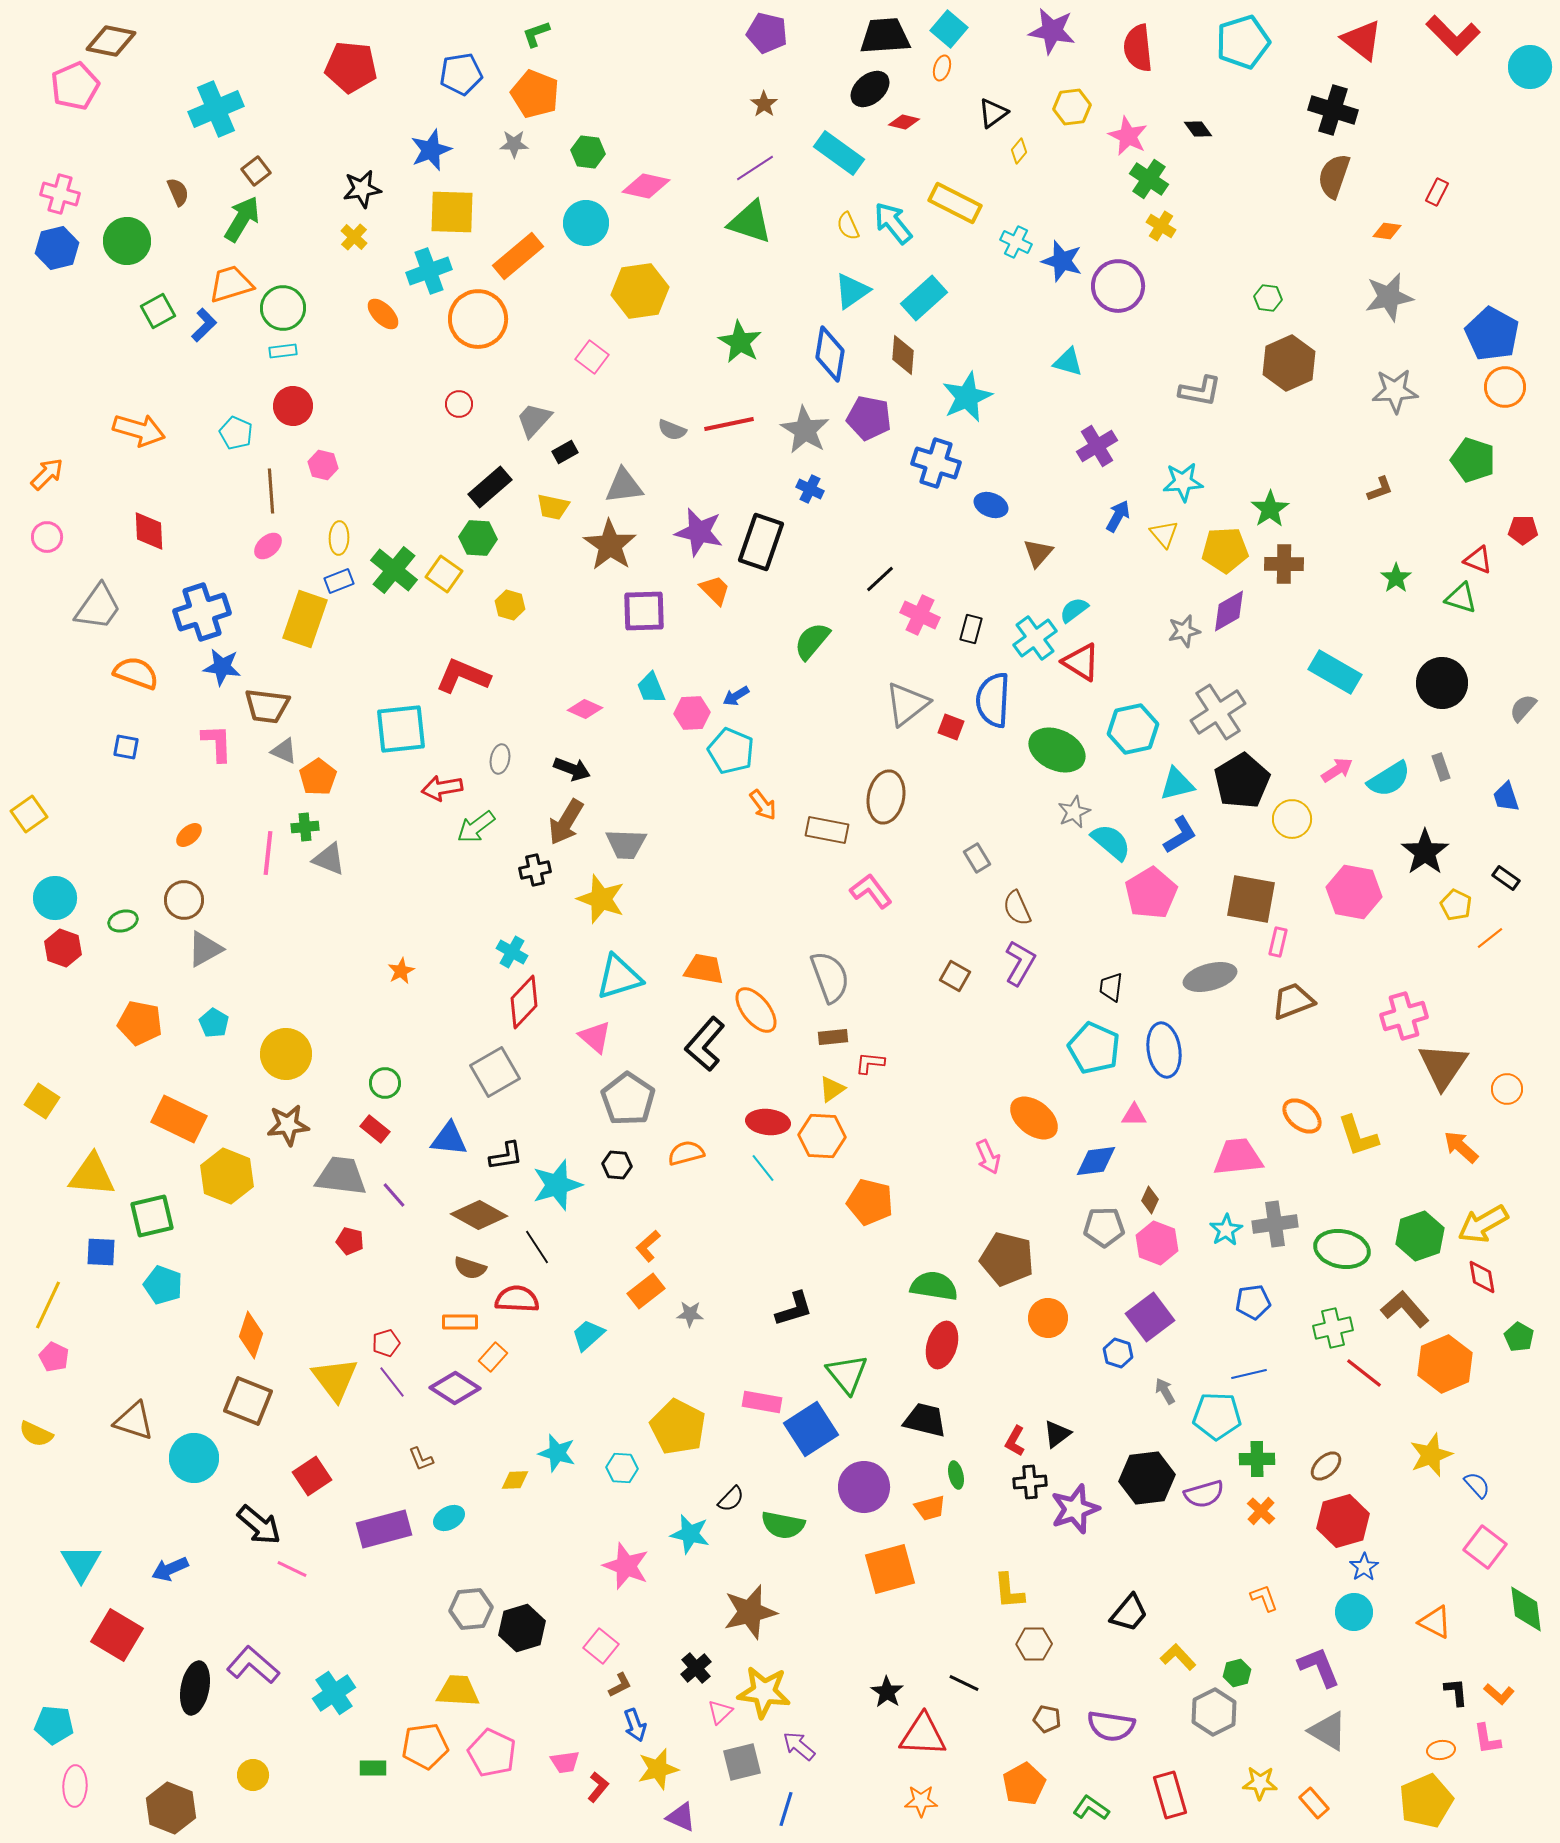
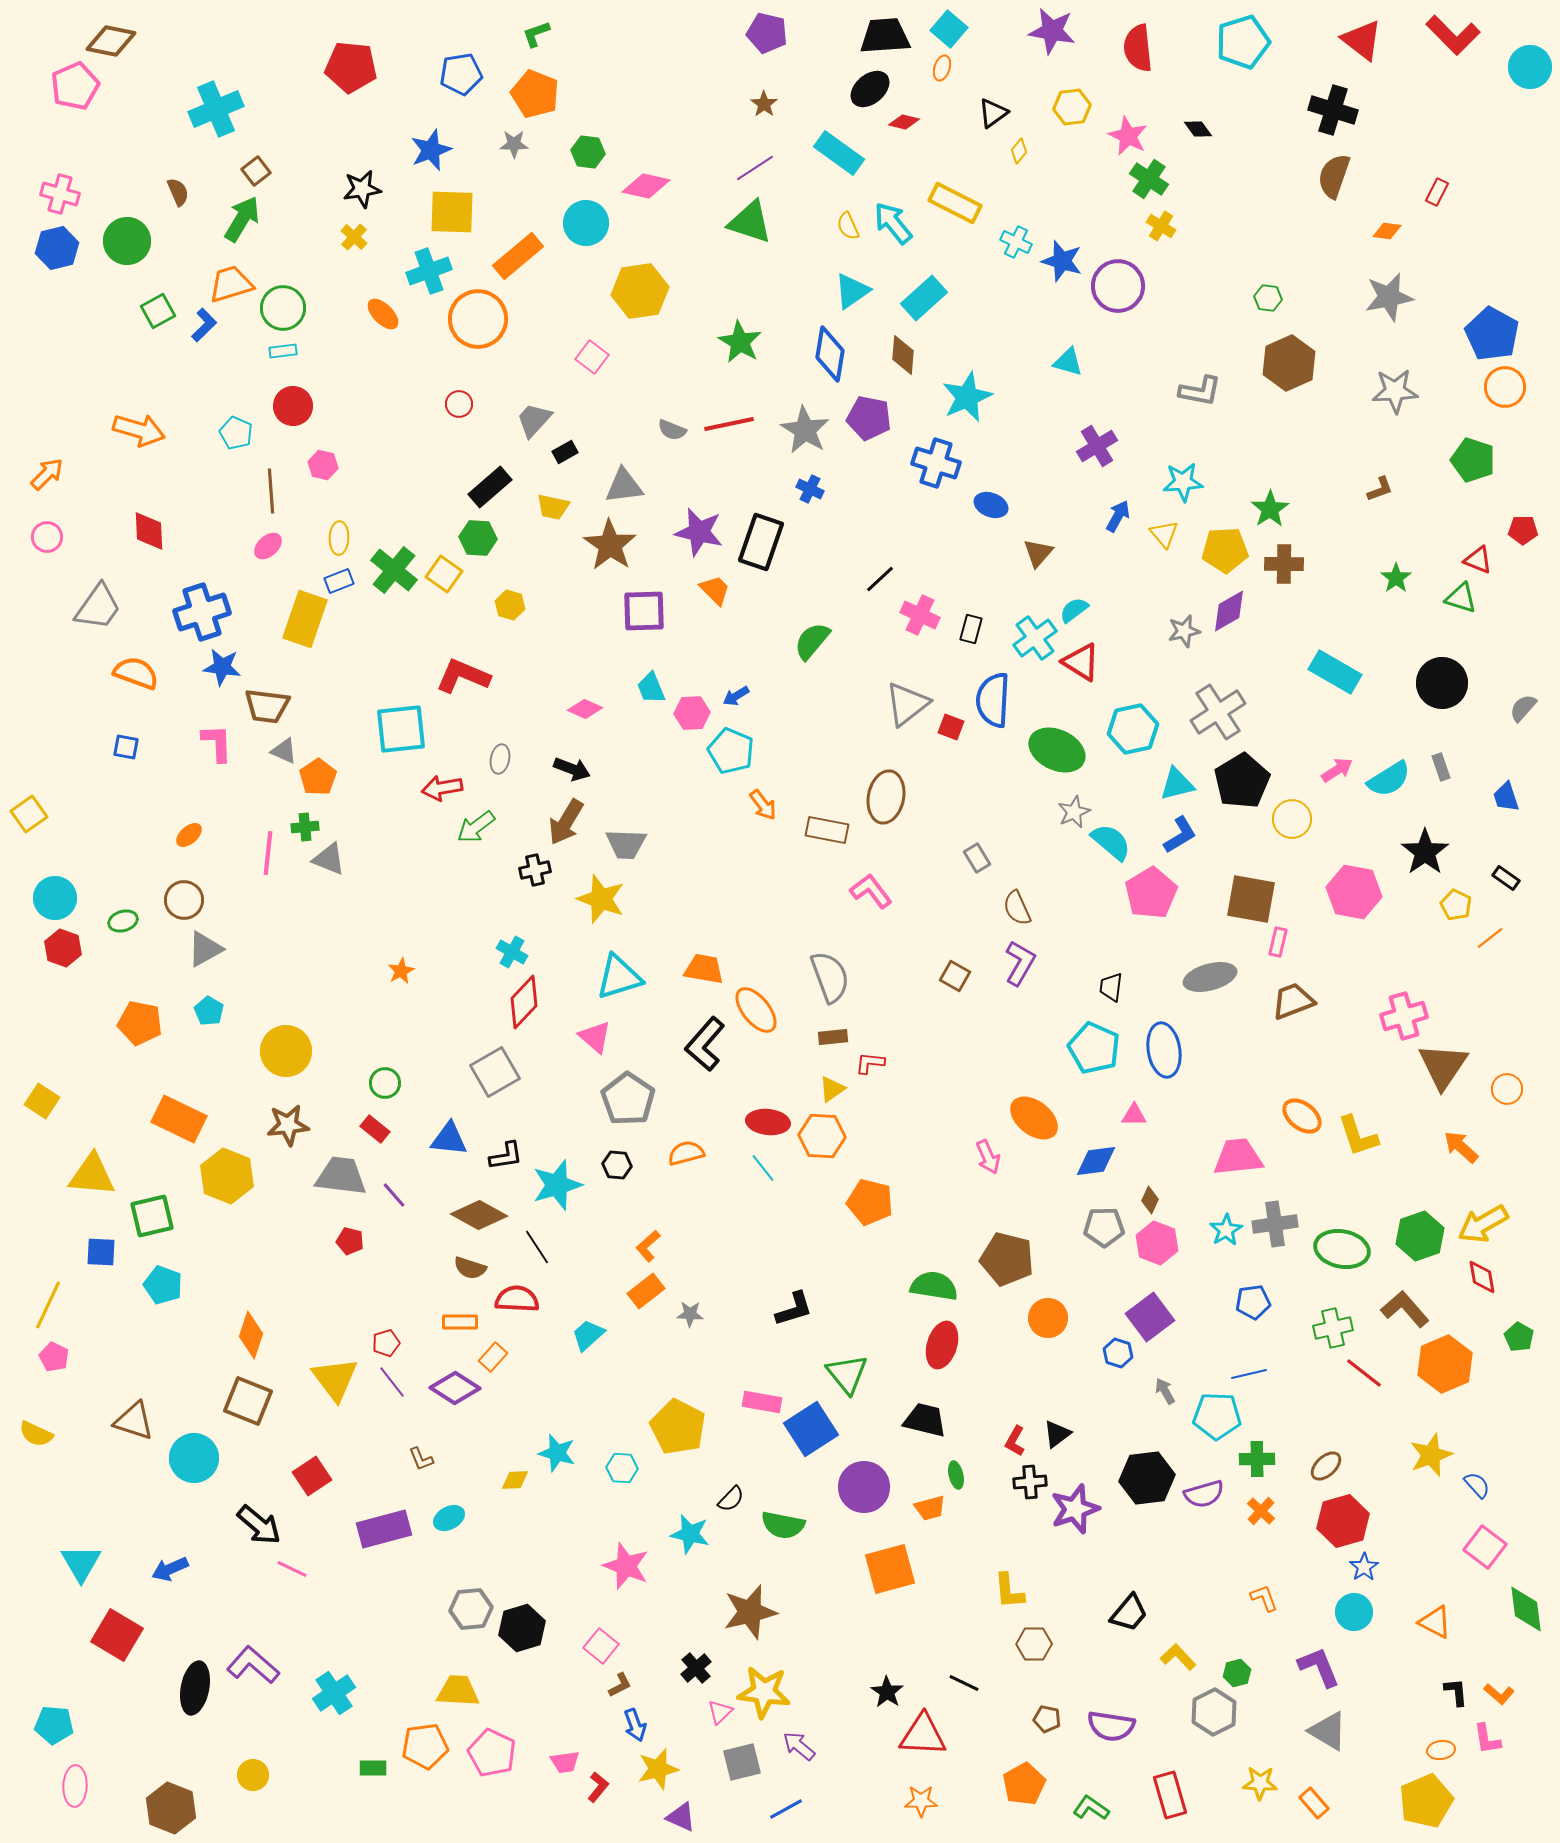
cyan pentagon at (214, 1023): moved 5 px left, 12 px up
yellow circle at (286, 1054): moved 3 px up
blue line at (786, 1809): rotated 44 degrees clockwise
